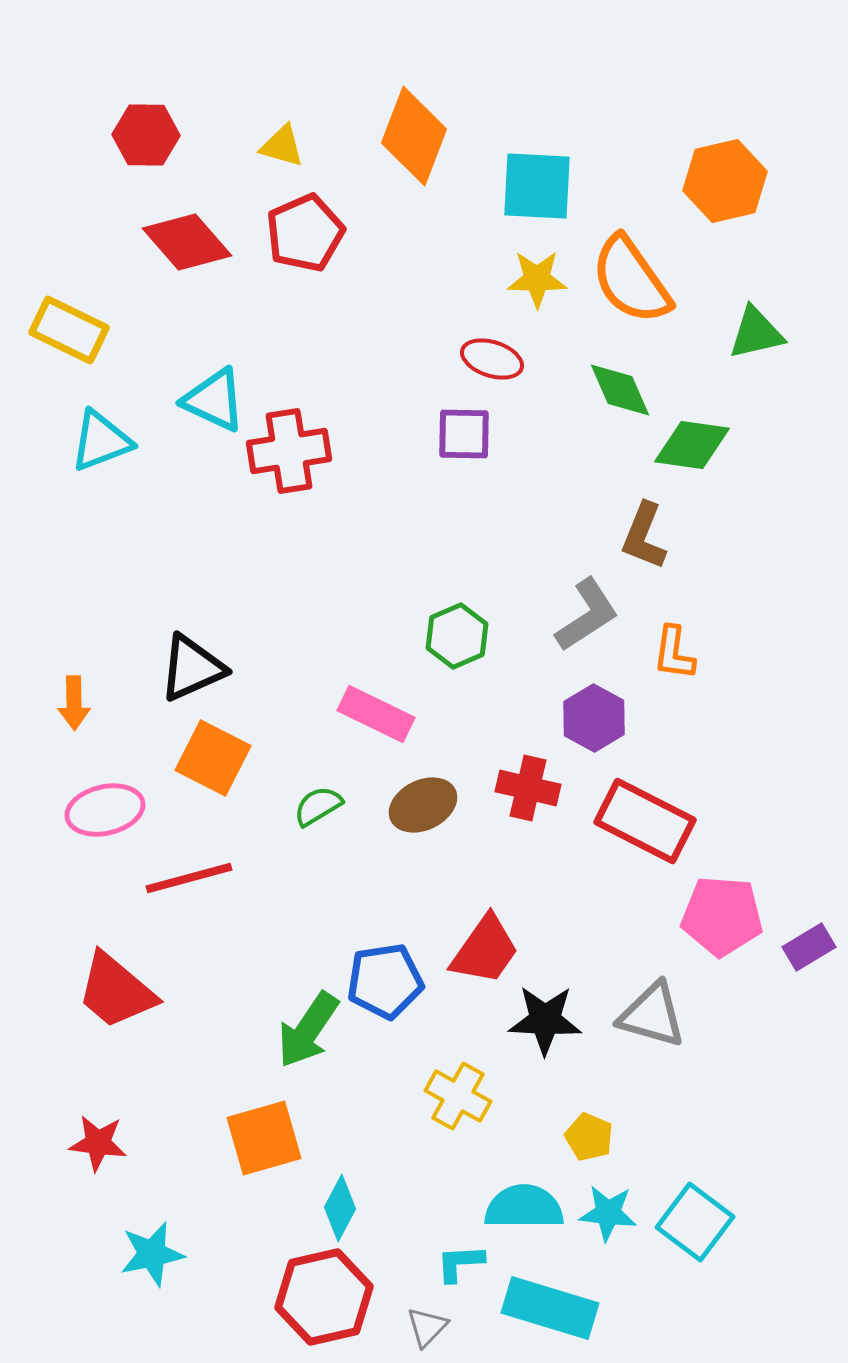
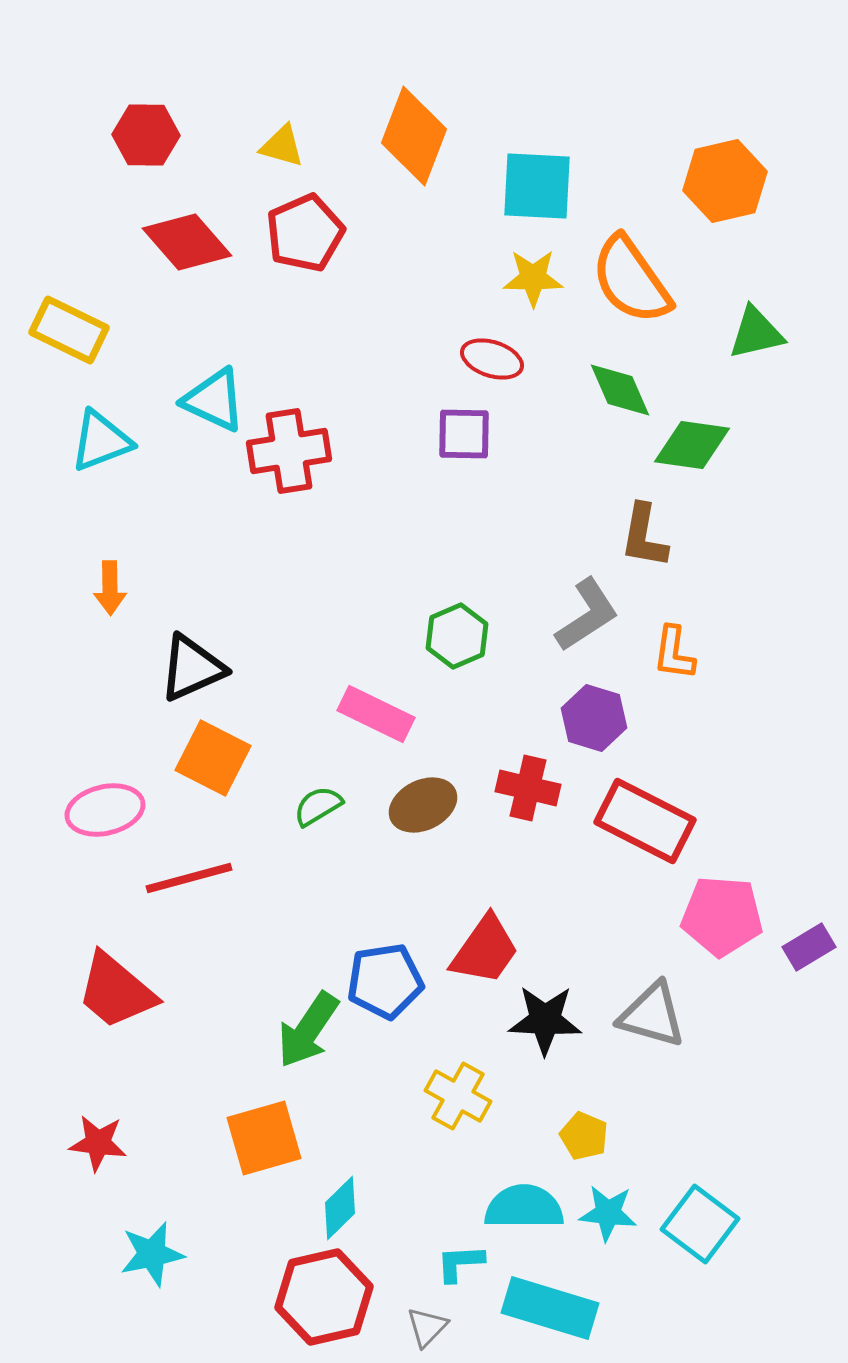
yellow star at (537, 279): moved 4 px left, 1 px up
brown L-shape at (644, 536): rotated 12 degrees counterclockwise
orange arrow at (74, 703): moved 36 px right, 115 px up
purple hexagon at (594, 718): rotated 12 degrees counterclockwise
yellow pentagon at (589, 1137): moved 5 px left, 1 px up
cyan diamond at (340, 1208): rotated 18 degrees clockwise
cyan square at (695, 1222): moved 5 px right, 2 px down
